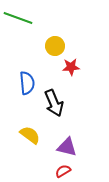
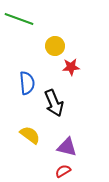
green line: moved 1 px right, 1 px down
